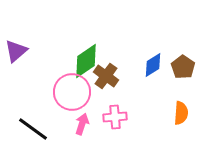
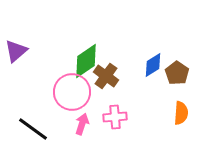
brown pentagon: moved 6 px left, 6 px down
